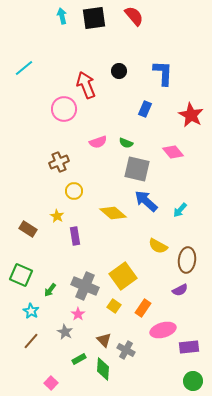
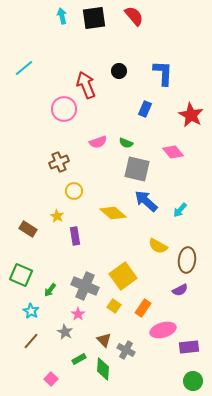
pink square at (51, 383): moved 4 px up
